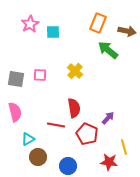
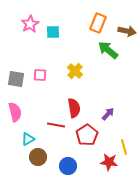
purple arrow: moved 4 px up
red pentagon: moved 1 px down; rotated 15 degrees clockwise
